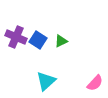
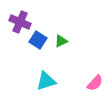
purple cross: moved 4 px right, 15 px up
cyan triangle: rotated 25 degrees clockwise
